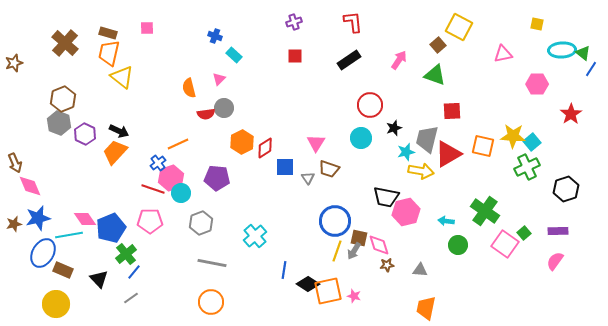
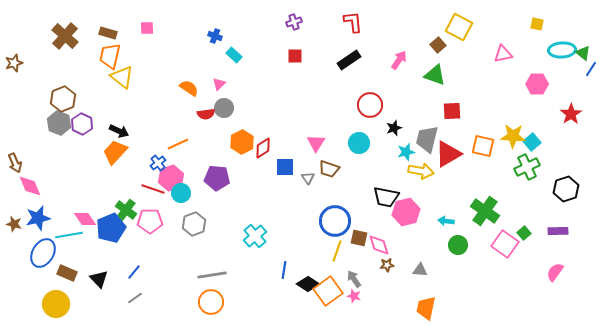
brown cross at (65, 43): moved 7 px up
orange trapezoid at (109, 53): moved 1 px right, 3 px down
pink triangle at (219, 79): moved 5 px down
orange semicircle at (189, 88): rotated 138 degrees clockwise
purple hexagon at (85, 134): moved 3 px left, 10 px up
cyan circle at (361, 138): moved 2 px left, 5 px down
red diamond at (265, 148): moved 2 px left
gray hexagon at (201, 223): moved 7 px left, 1 px down
brown star at (14, 224): rotated 28 degrees clockwise
gray arrow at (354, 251): moved 28 px down; rotated 114 degrees clockwise
green cross at (126, 254): moved 44 px up; rotated 15 degrees counterclockwise
pink semicircle at (555, 261): moved 11 px down
gray line at (212, 263): moved 12 px down; rotated 20 degrees counterclockwise
brown rectangle at (63, 270): moved 4 px right, 3 px down
orange square at (328, 291): rotated 24 degrees counterclockwise
gray line at (131, 298): moved 4 px right
